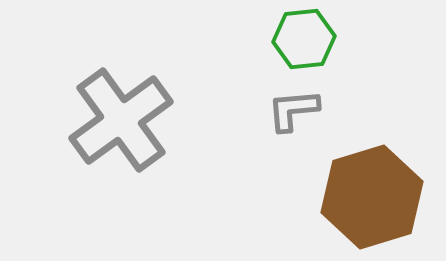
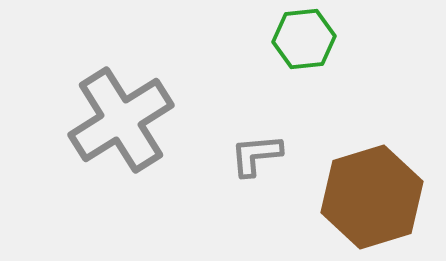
gray L-shape: moved 37 px left, 45 px down
gray cross: rotated 4 degrees clockwise
